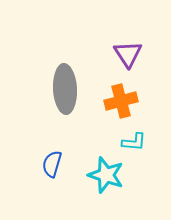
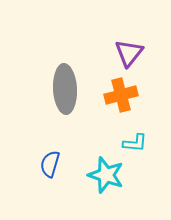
purple triangle: moved 1 px right, 1 px up; rotated 12 degrees clockwise
orange cross: moved 6 px up
cyan L-shape: moved 1 px right, 1 px down
blue semicircle: moved 2 px left
